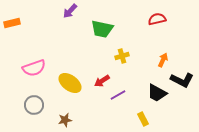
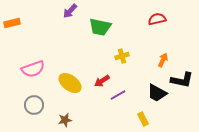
green trapezoid: moved 2 px left, 2 px up
pink semicircle: moved 1 px left, 1 px down
black L-shape: rotated 15 degrees counterclockwise
